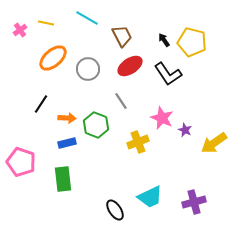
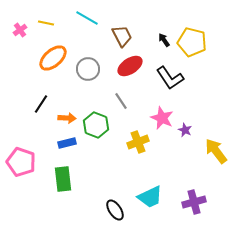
black L-shape: moved 2 px right, 4 px down
yellow arrow: moved 2 px right, 8 px down; rotated 88 degrees clockwise
